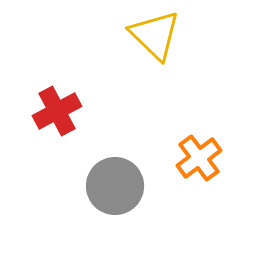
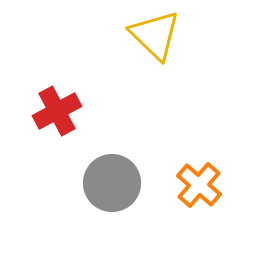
orange cross: moved 27 px down; rotated 12 degrees counterclockwise
gray circle: moved 3 px left, 3 px up
